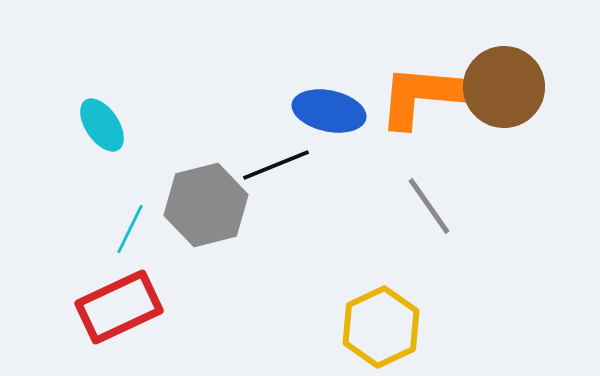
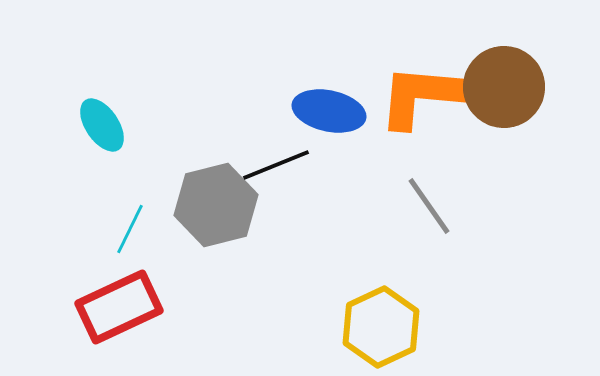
gray hexagon: moved 10 px right
